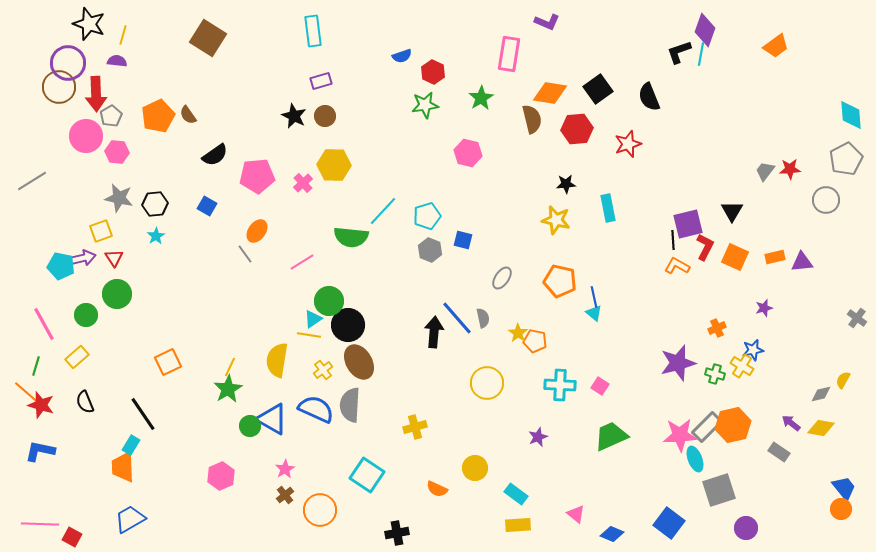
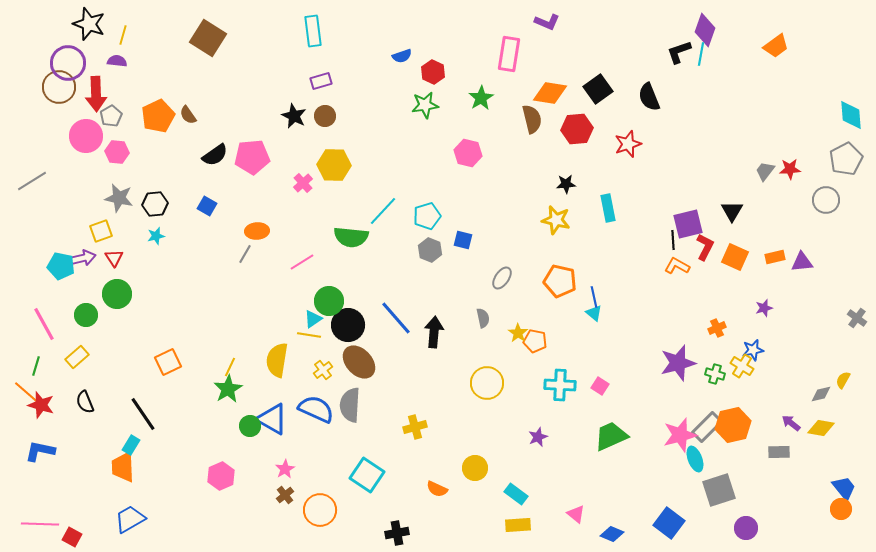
pink pentagon at (257, 176): moved 5 px left, 19 px up
orange ellipse at (257, 231): rotated 50 degrees clockwise
cyan star at (156, 236): rotated 18 degrees clockwise
gray line at (245, 254): rotated 66 degrees clockwise
blue line at (457, 318): moved 61 px left
brown ellipse at (359, 362): rotated 12 degrees counterclockwise
pink star at (680, 435): rotated 12 degrees counterclockwise
gray rectangle at (779, 452): rotated 35 degrees counterclockwise
